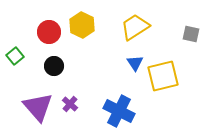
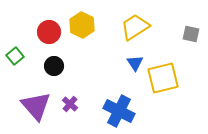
yellow square: moved 2 px down
purple triangle: moved 2 px left, 1 px up
